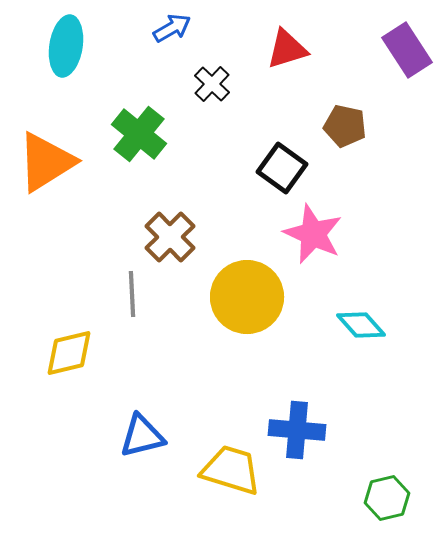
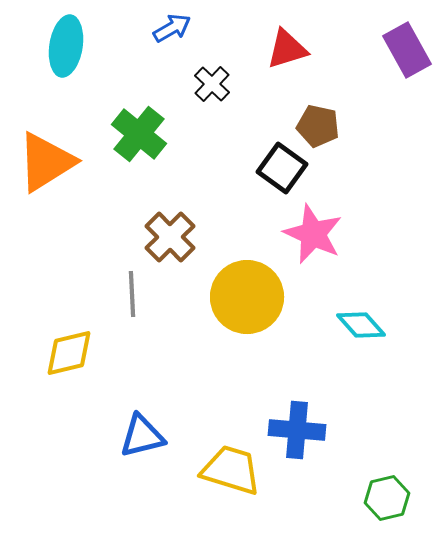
purple rectangle: rotated 4 degrees clockwise
brown pentagon: moved 27 px left
